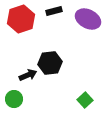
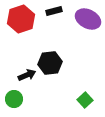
black arrow: moved 1 px left
